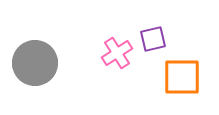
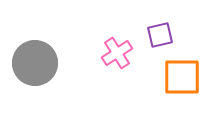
purple square: moved 7 px right, 4 px up
